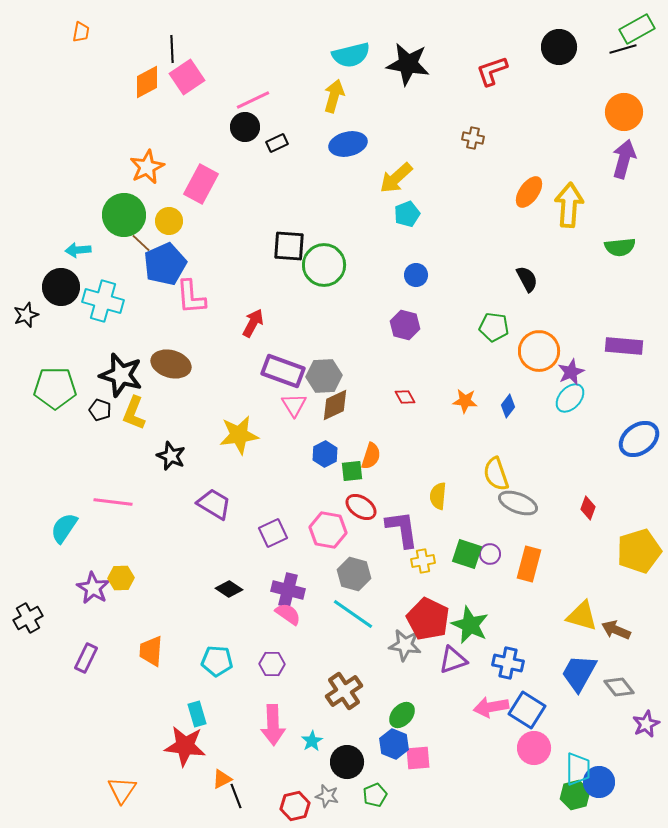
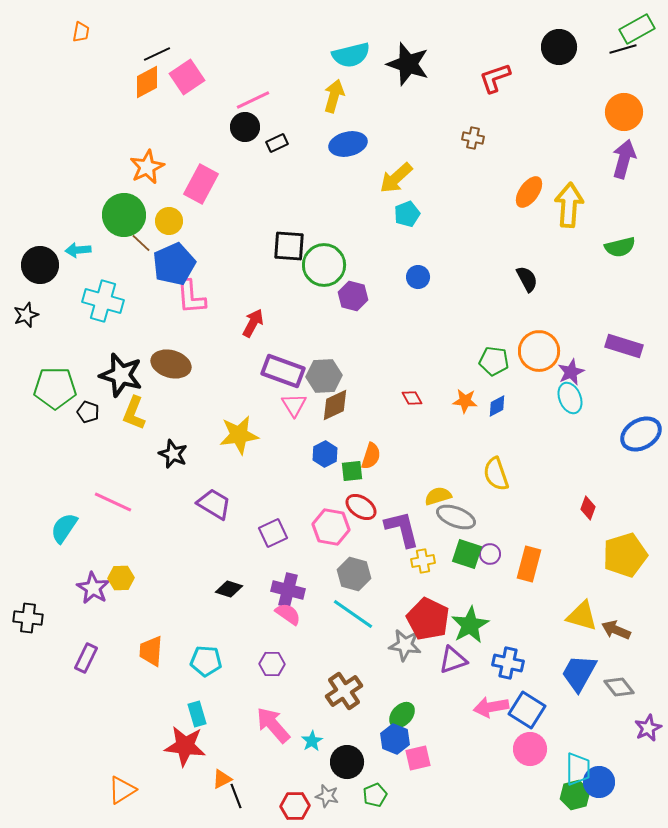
black line at (172, 49): moved 15 px left, 5 px down; rotated 68 degrees clockwise
black star at (408, 64): rotated 9 degrees clockwise
red L-shape at (492, 71): moved 3 px right, 7 px down
green semicircle at (620, 247): rotated 8 degrees counterclockwise
blue pentagon at (165, 264): moved 9 px right
blue circle at (416, 275): moved 2 px right, 2 px down
black circle at (61, 287): moved 21 px left, 22 px up
purple hexagon at (405, 325): moved 52 px left, 29 px up
green pentagon at (494, 327): moved 34 px down
purple rectangle at (624, 346): rotated 12 degrees clockwise
red diamond at (405, 397): moved 7 px right, 1 px down
cyan ellipse at (570, 398): rotated 64 degrees counterclockwise
blue diamond at (508, 406): moved 11 px left; rotated 25 degrees clockwise
black pentagon at (100, 410): moved 12 px left, 2 px down
blue ellipse at (639, 439): moved 2 px right, 5 px up; rotated 6 degrees clockwise
black star at (171, 456): moved 2 px right, 2 px up
yellow semicircle at (438, 496): rotated 68 degrees clockwise
pink line at (113, 502): rotated 18 degrees clockwise
gray ellipse at (518, 503): moved 62 px left, 14 px down
purple L-shape at (402, 529): rotated 6 degrees counterclockwise
pink hexagon at (328, 530): moved 3 px right, 3 px up
yellow pentagon at (639, 551): moved 14 px left, 4 px down
black diamond at (229, 589): rotated 16 degrees counterclockwise
black cross at (28, 618): rotated 36 degrees clockwise
green star at (470, 625): rotated 18 degrees clockwise
cyan pentagon at (217, 661): moved 11 px left
purple star at (646, 724): moved 2 px right, 4 px down
pink arrow at (273, 725): rotated 141 degrees clockwise
blue hexagon at (394, 744): moved 1 px right, 5 px up
pink circle at (534, 748): moved 4 px left, 1 px down
pink square at (418, 758): rotated 8 degrees counterclockwise
orange triangle at (122, 790): rotated 24 degrees clockwise
red hexagon at (295, 806): rotated 12 degrees clockwise
